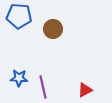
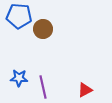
brown circle: moved 10 px left
